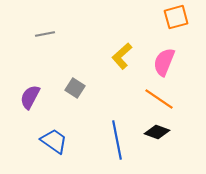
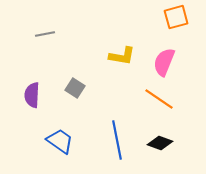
yellow L-shape: rotated 128 degrees counterclockwise
purple semicircle: moved 2 px right, 2 px up; rotated 25 degrees counterclockwise
black diamond: moved 3 px right, 11 px down
blue trapezoid: moved 6 px right
